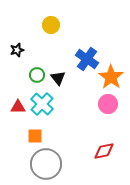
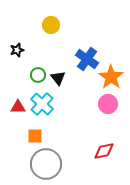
green circle: moved 1 px right
